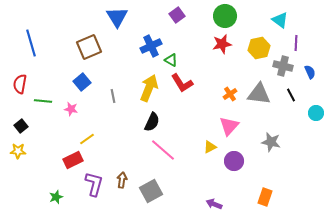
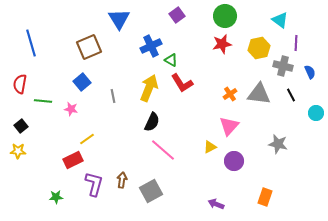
blue triangle: moved 2 px right, 2 px down
gray star: moved 7 px right, 2 px down
green star: rotated 16 degrees clockwise
purple arrow: moved 2 px right
